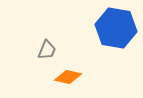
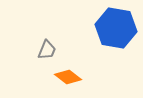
orange diamond: rotated 24 degrees clockwise
